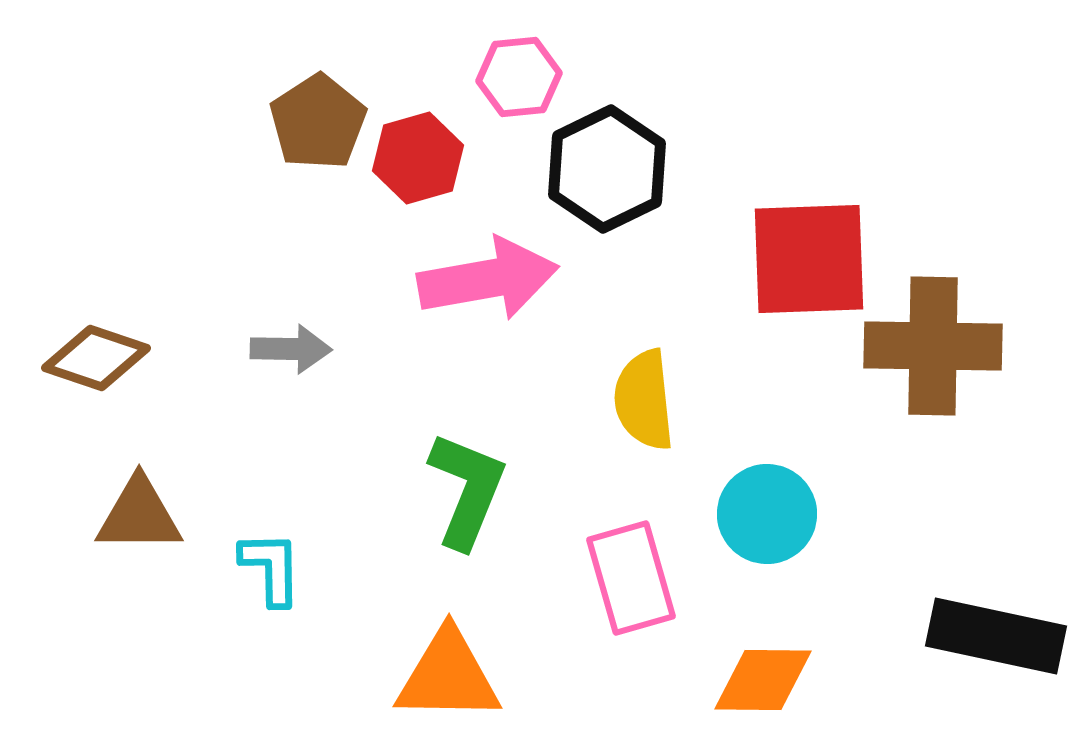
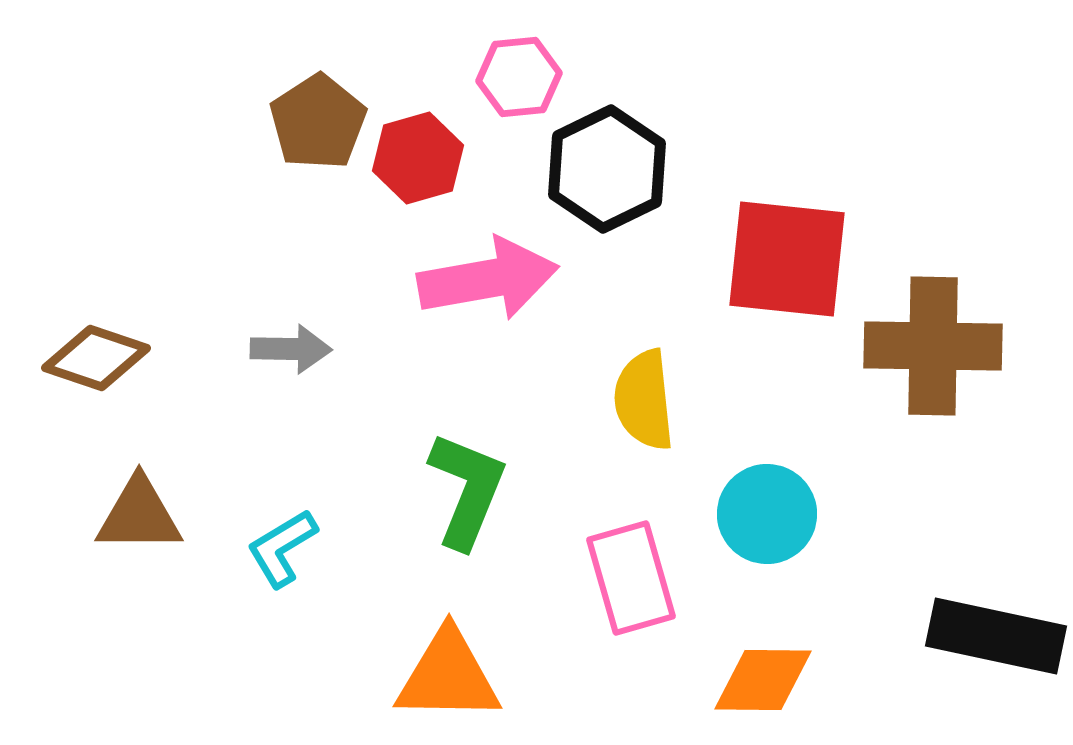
red square: moved 22 px left; rotated 8 degrees clockwise
cyan L-shape: moved 11 px right, 20 px up; rotated 120 degrees counterclockwise
